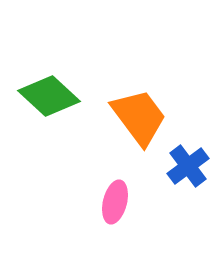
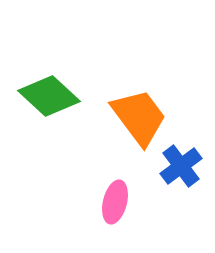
blue cross: moved 7 px left
